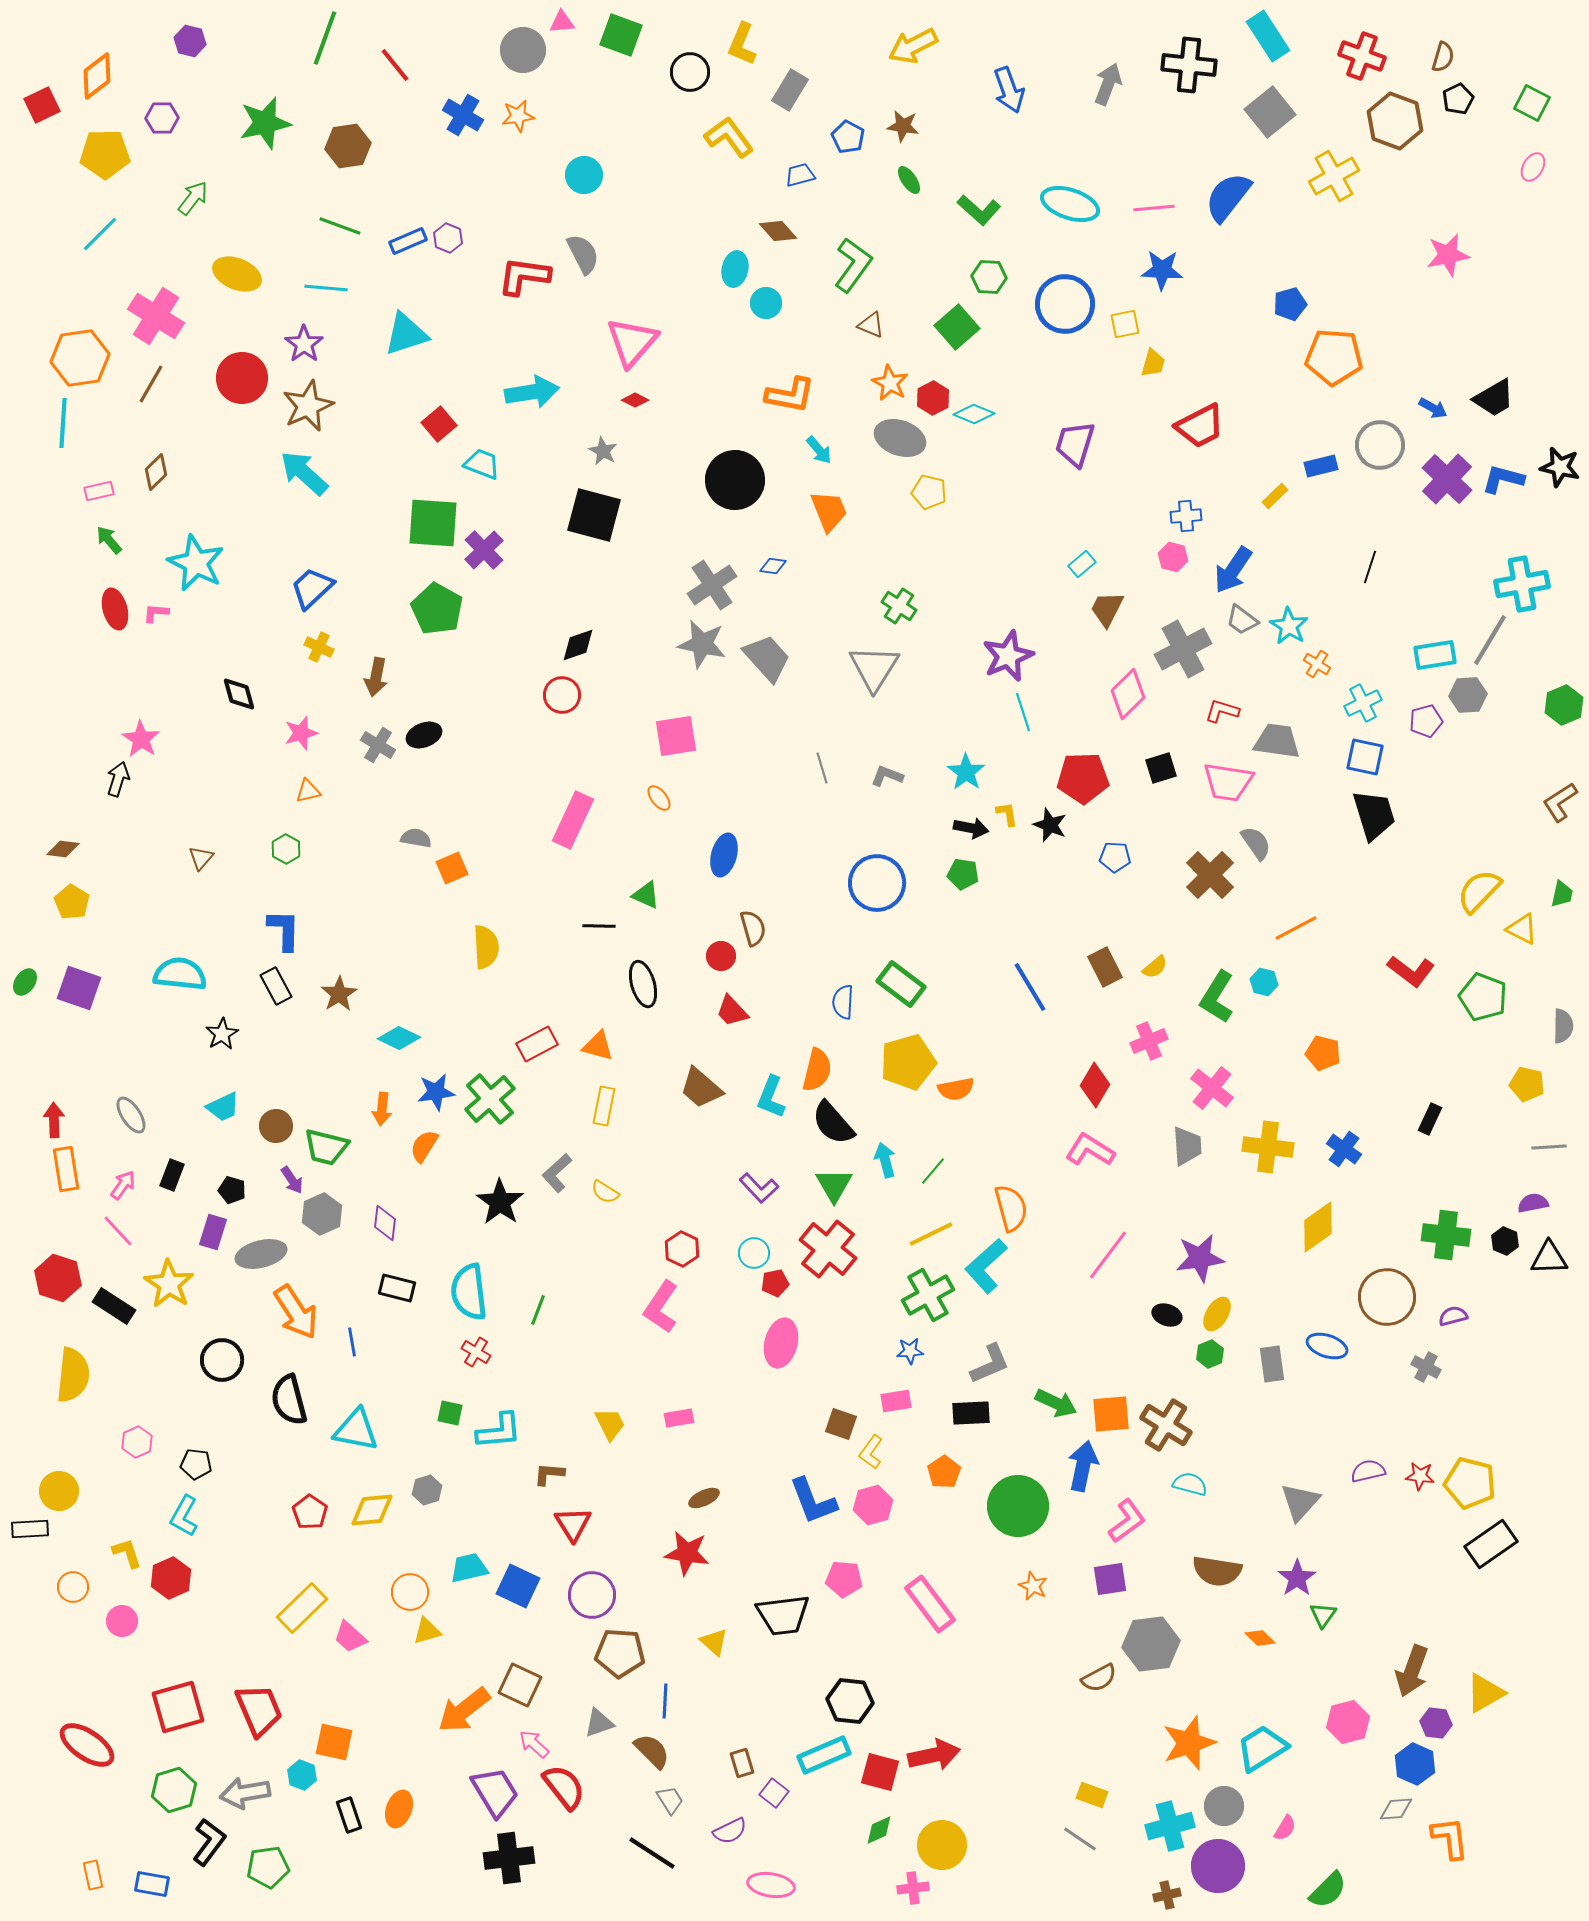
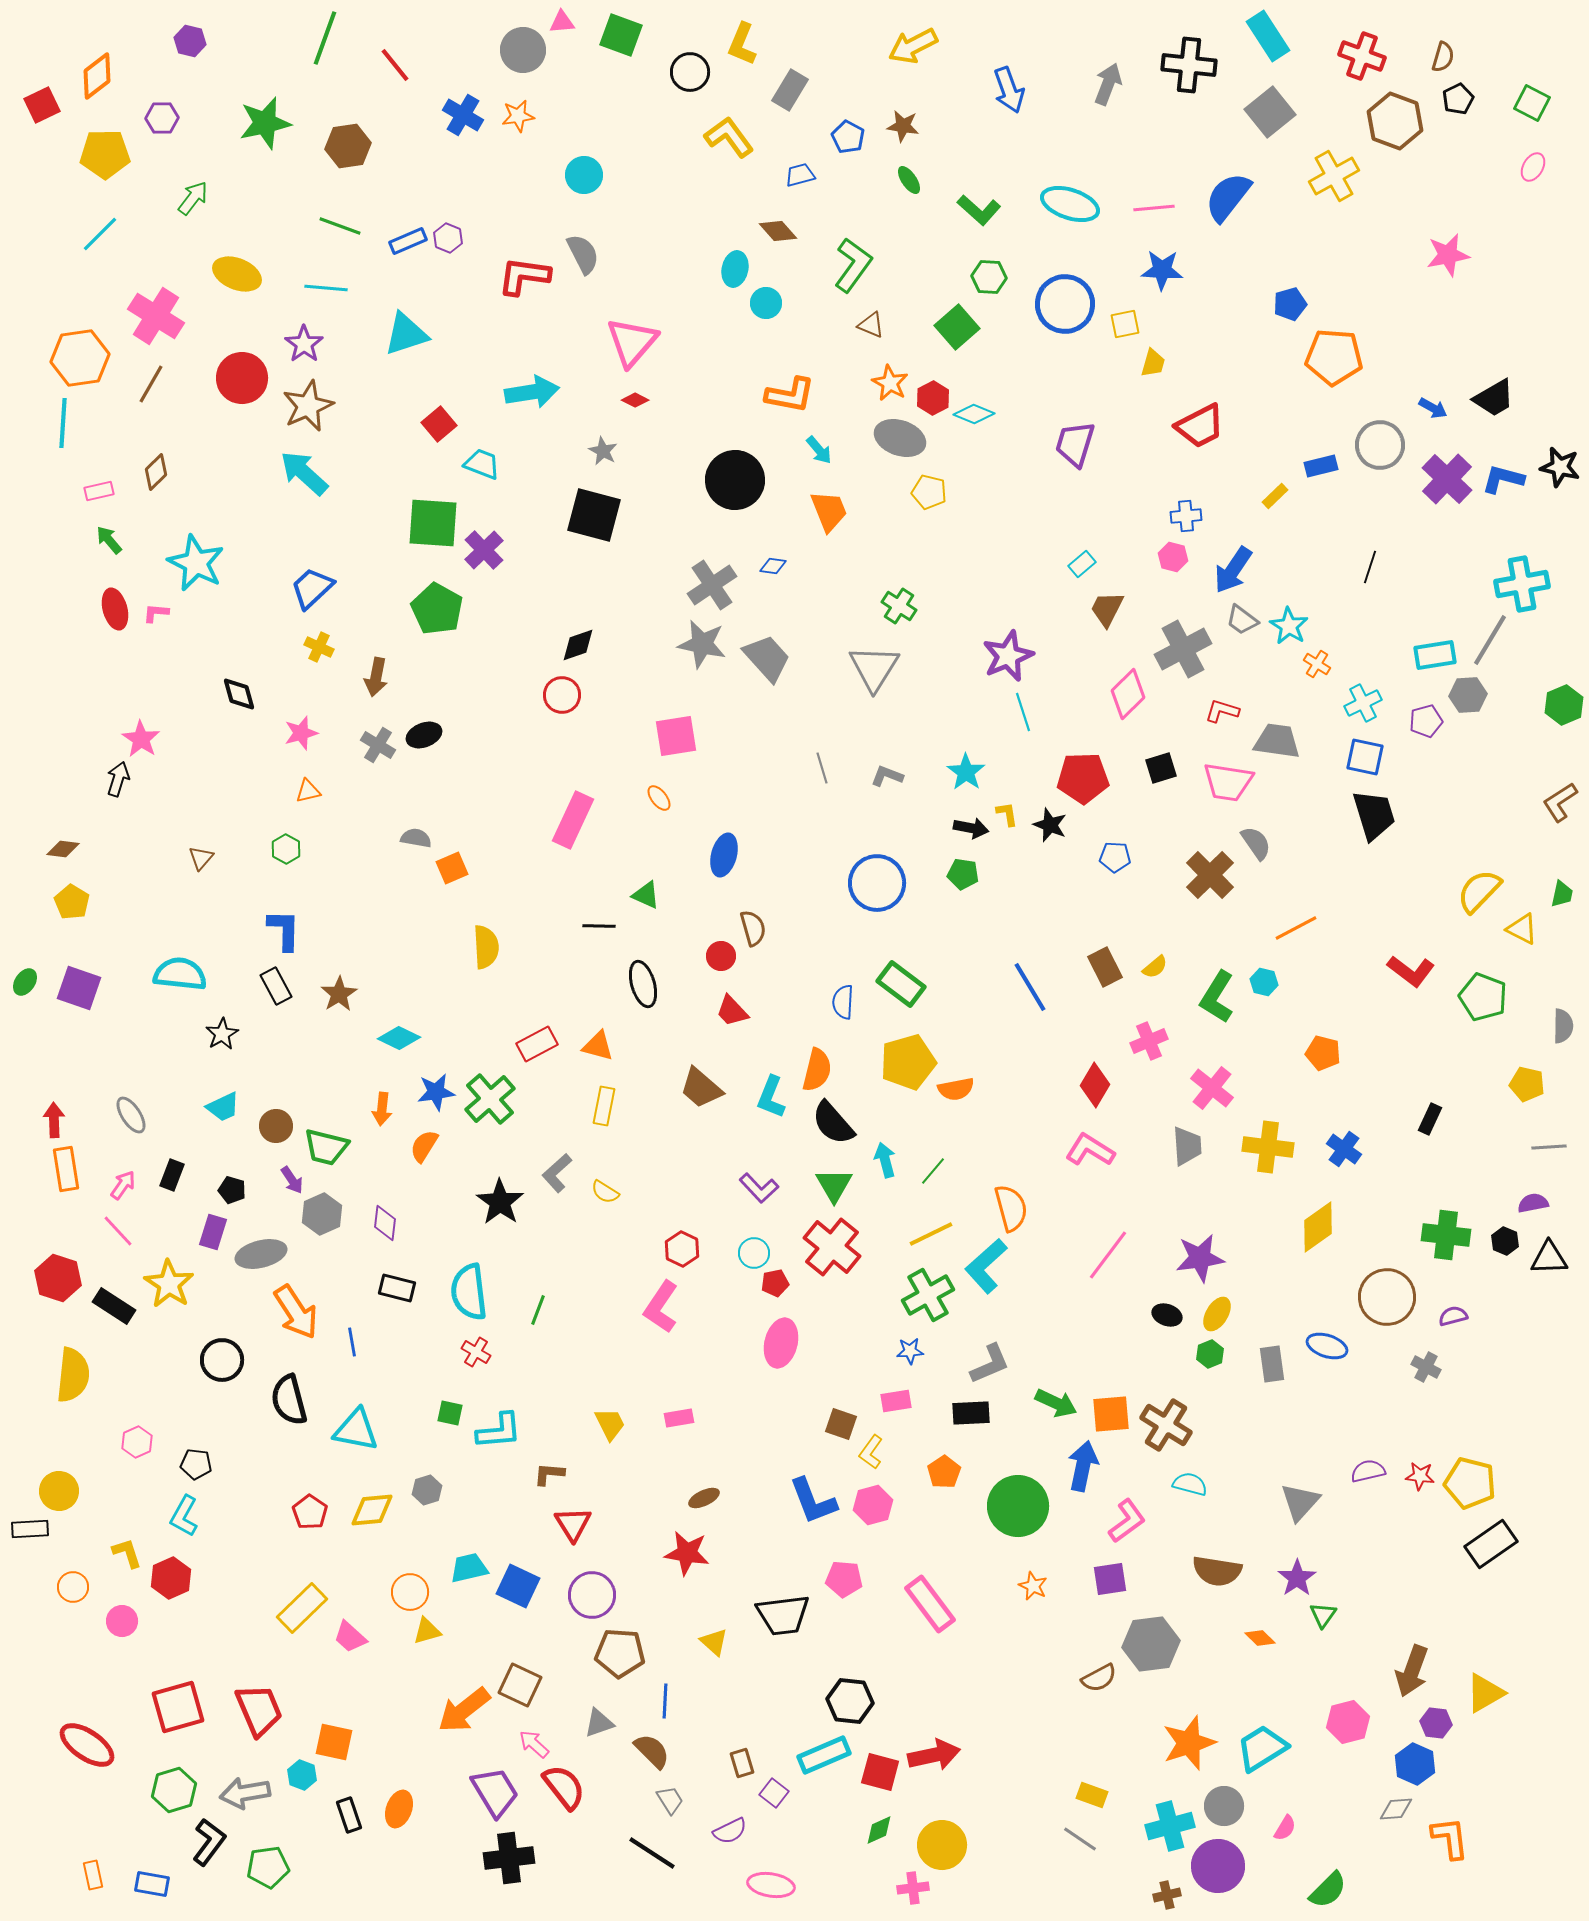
red cross at (828, 1249): moved 4 px right, 2 px up
